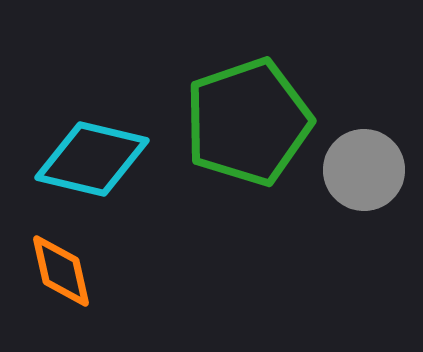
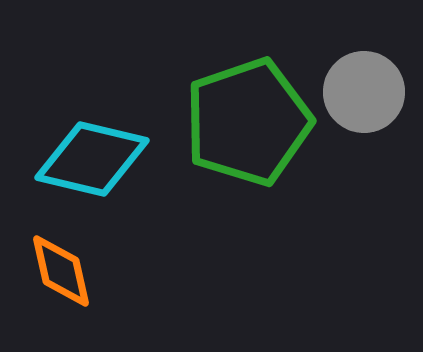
gray circle: moved 78 px up
